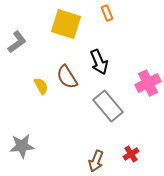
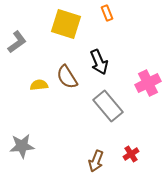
yellow semicircle: moved 2 px left, 1 px up; rotated 66 degrees counterclockwise
